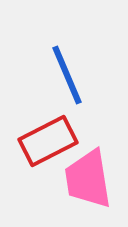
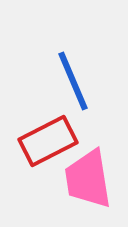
blue line: moved 6 px right, 6 px down
